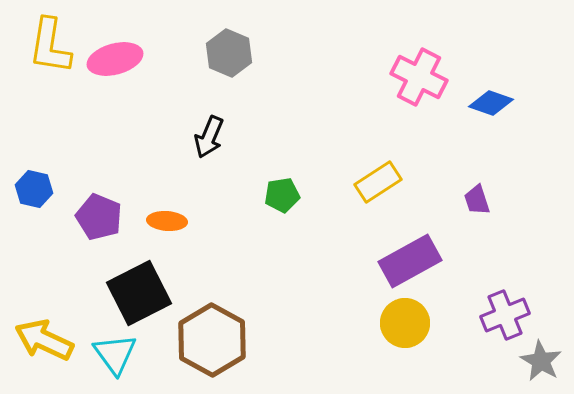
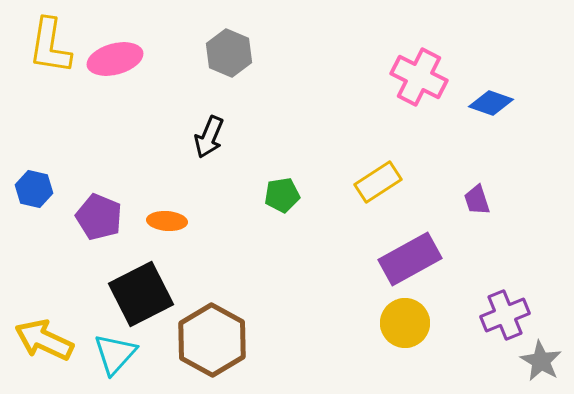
purple rectangle: moved 2 px up
black square: moved 2 px right, 1 px down
cyan triangle: rotated 18 degrees clockwise
